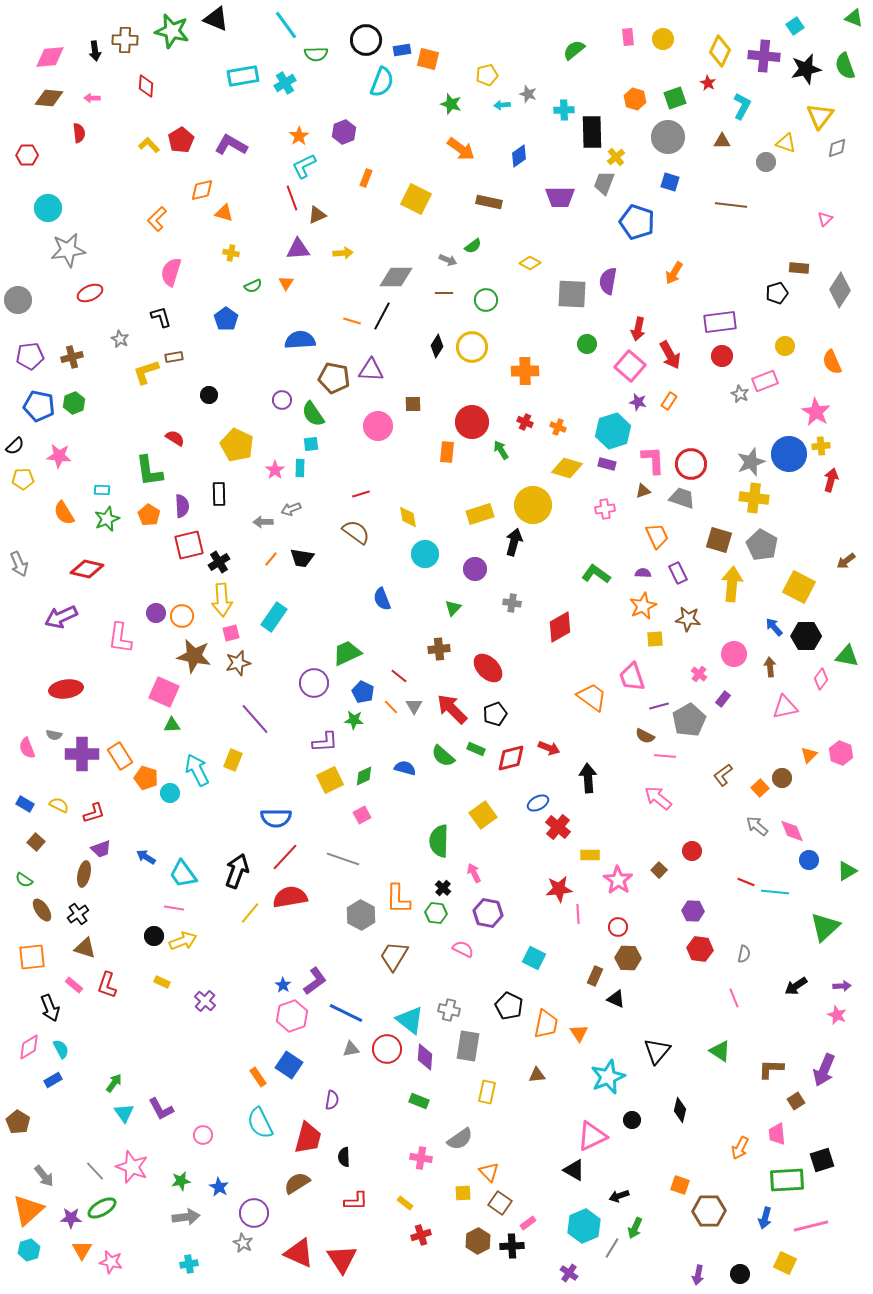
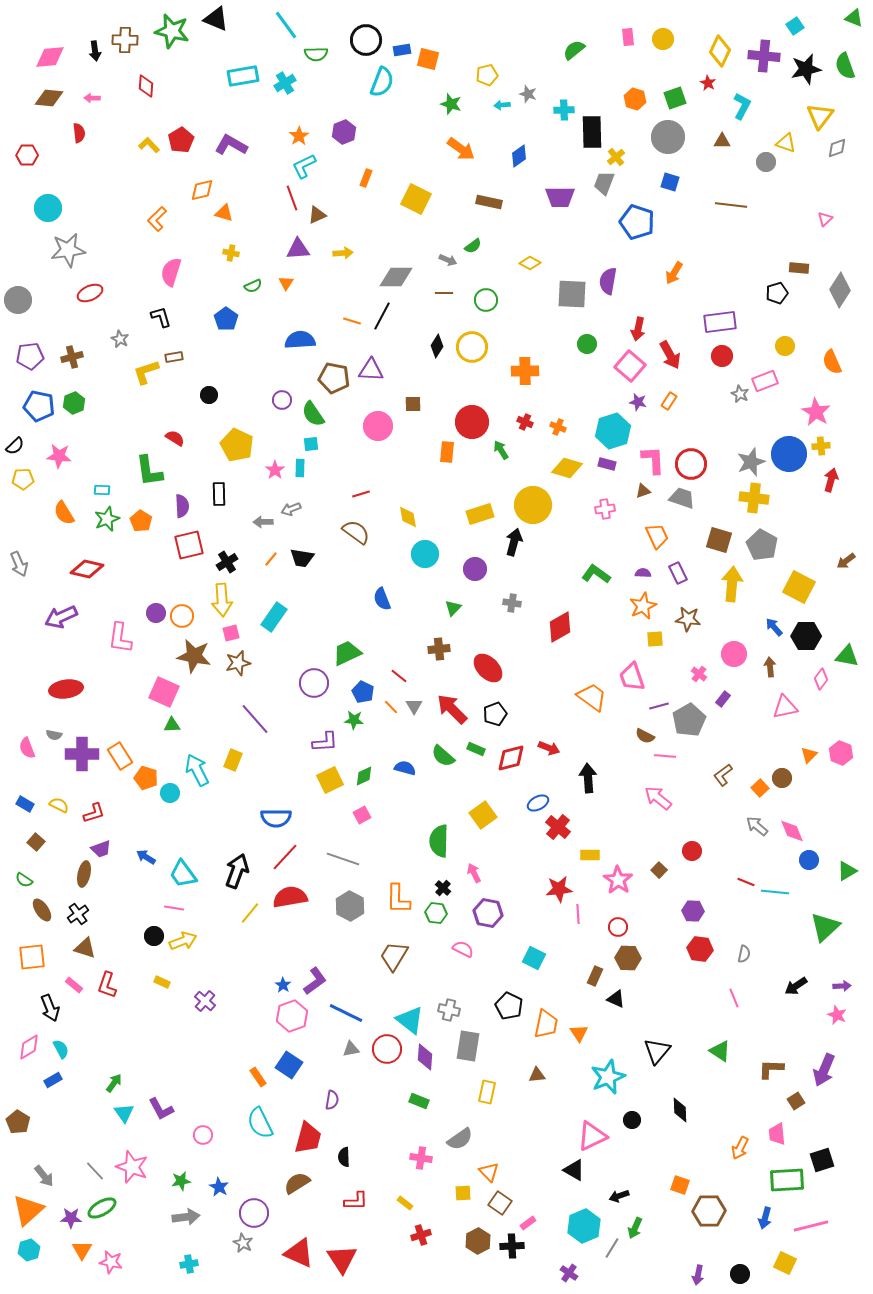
orange pentagon at (149, 515): moved 8 px left, 6 px down
black cross at (219, 562): moved 8 px right
gray hexagon at (361, 915): moved 11 px left, 9 px up
black diamond at (680, 1110): rotated 15 degrees counterclockwise
